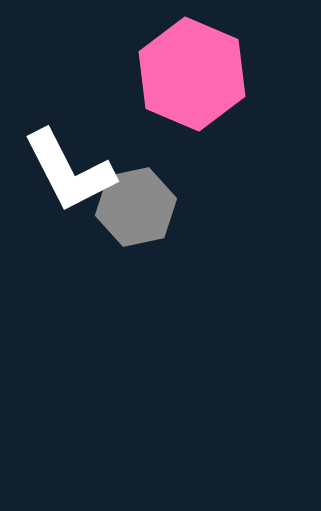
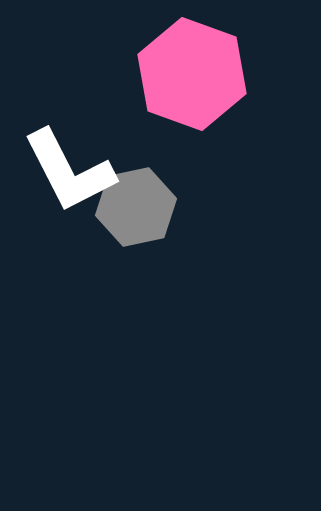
pink hexagon: rotated 3 degrees counterclockwise
